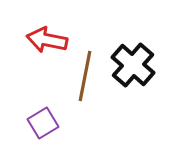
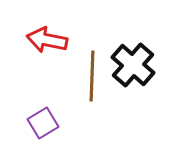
brown line: moved 7 px right; rotated 9 degrees counterclockwise
